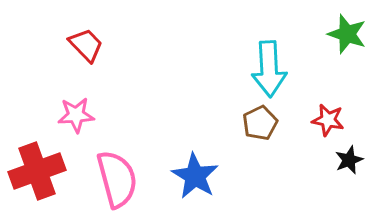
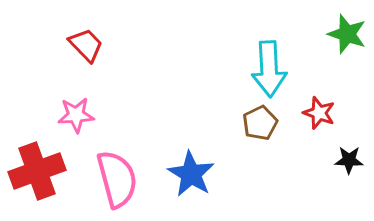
red star: moved 9 px left, 7 px up; rotated 8 degrees clockwise
black star: rotated 24 degrees clockwise
blue star: moved 4 px left, 2 px up
